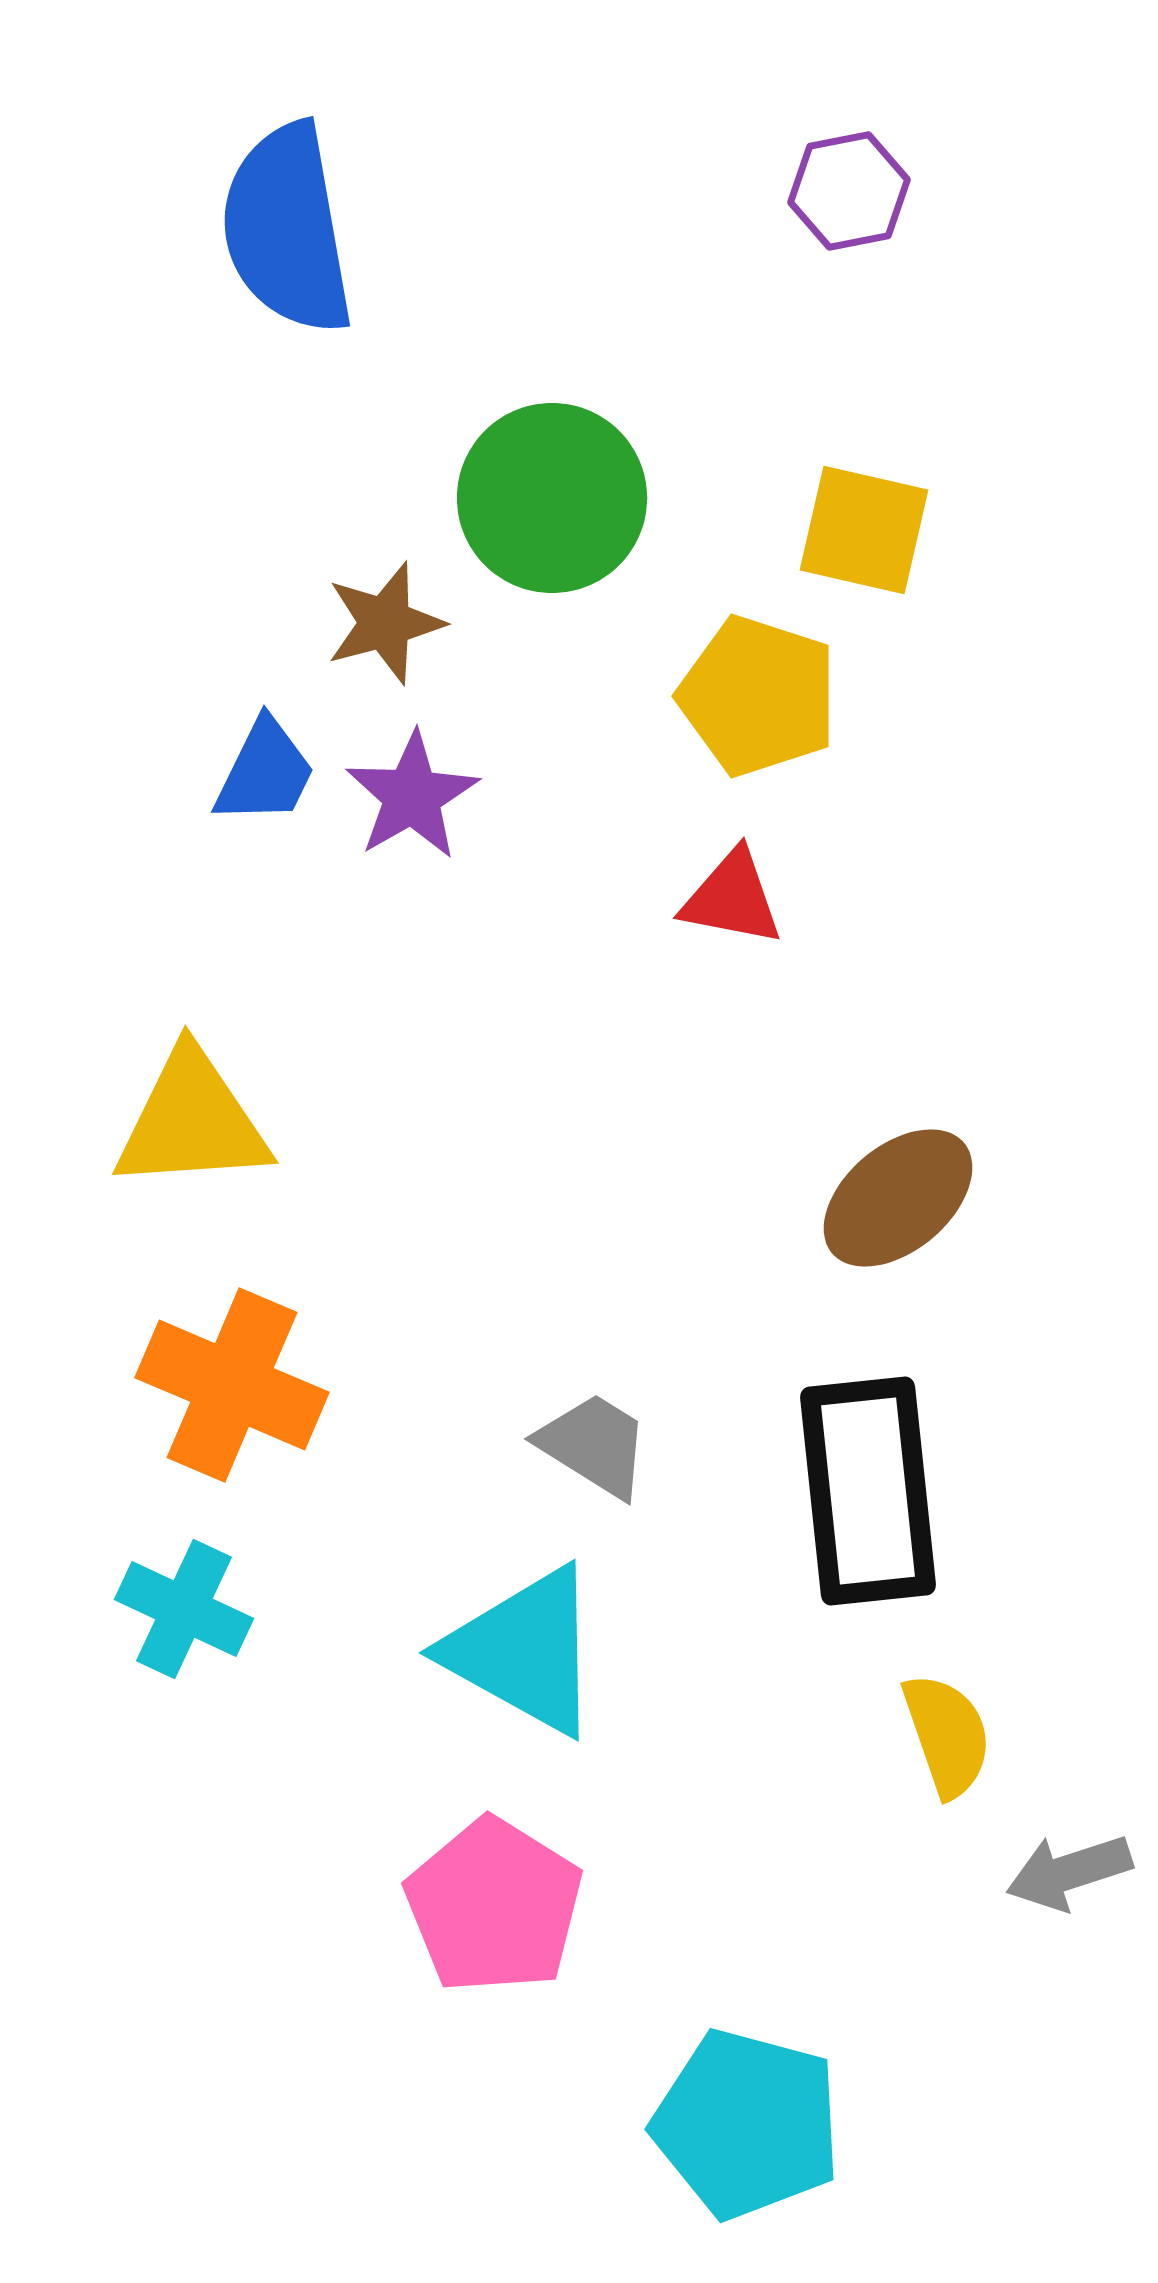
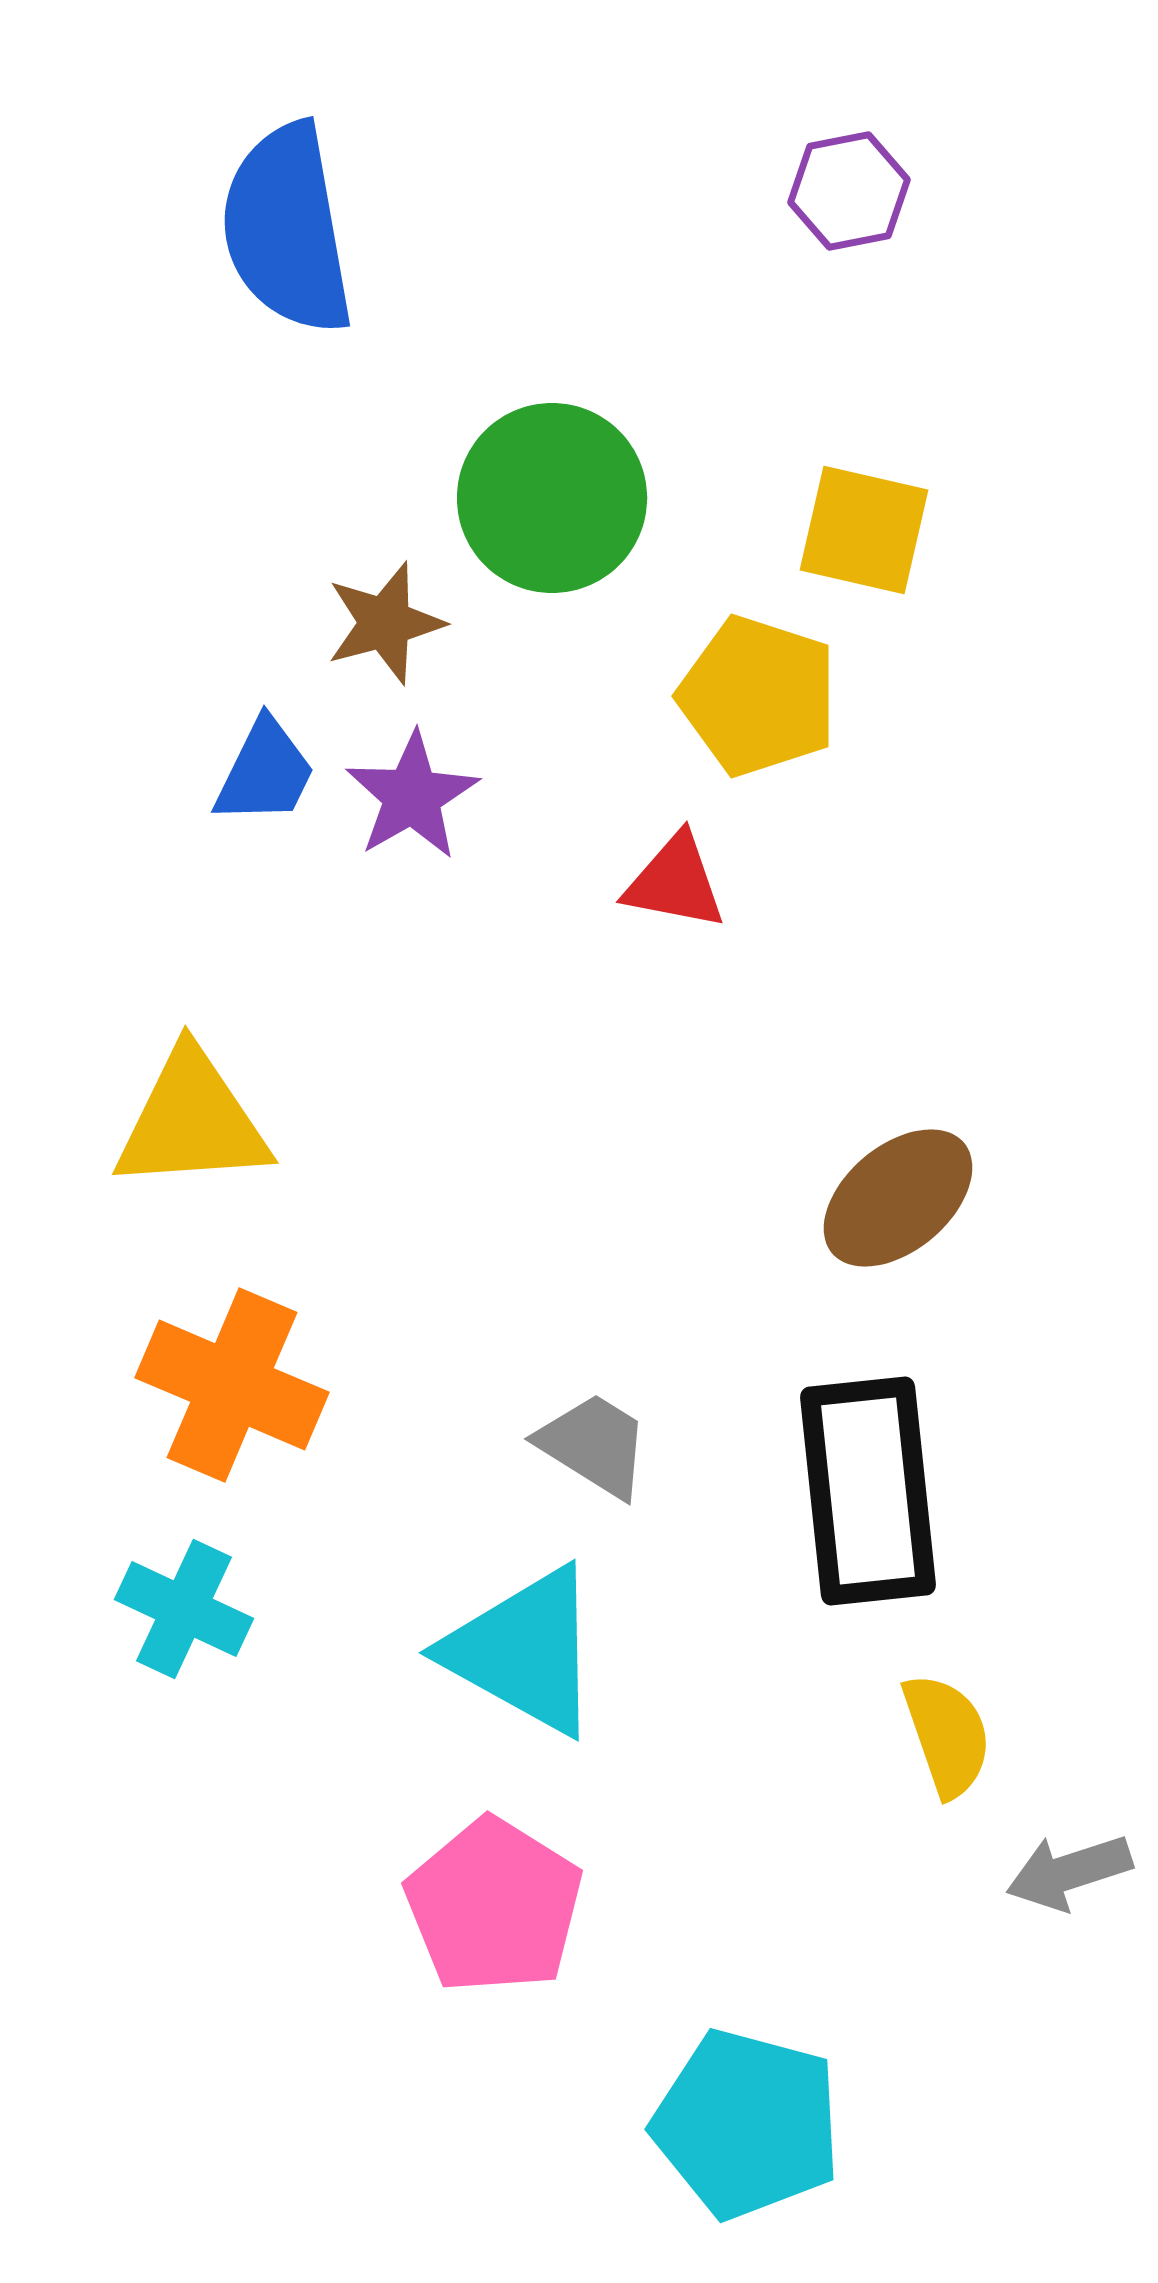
red triangle: moved 57 px left, 16 px up
